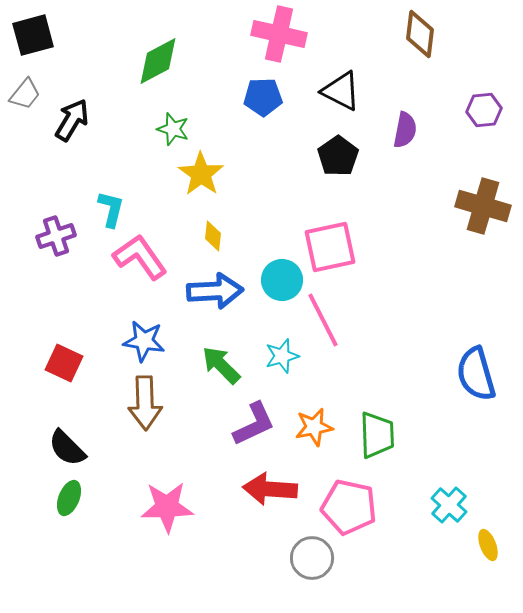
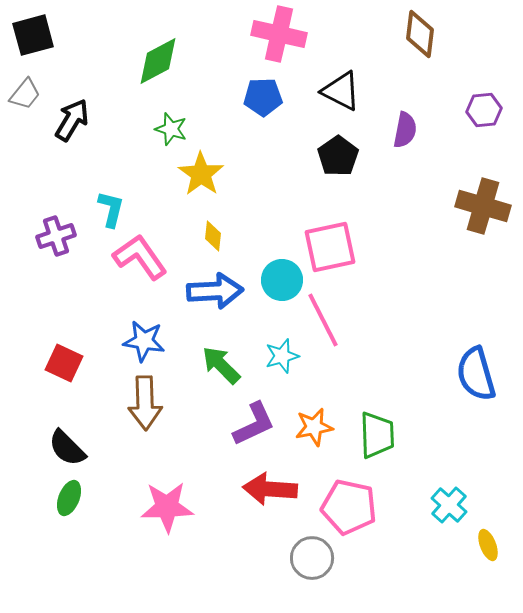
green star: moved 2 px left
